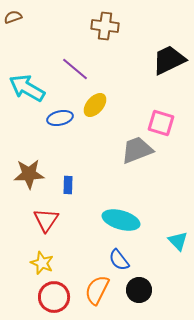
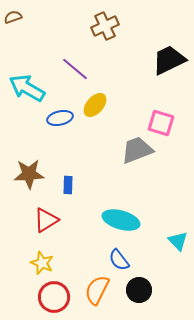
brown cross: rotated 32 degrees counterclockwise
red triangle: rotated 24 degrees clockwise
